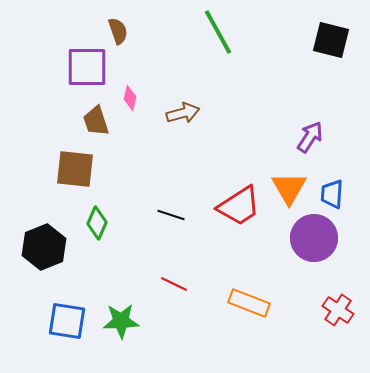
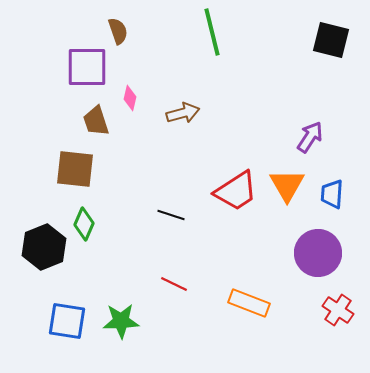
green line: moved 6 px left; rotated 15 degrees clockwise
orange triangle: moved 2 px left, 3 px up
red trapezoid: moved 3 px left, 15 px up
green diamond: moved 13 px left, 1 px down
purple circle: moved 4 px right, 15 px down
